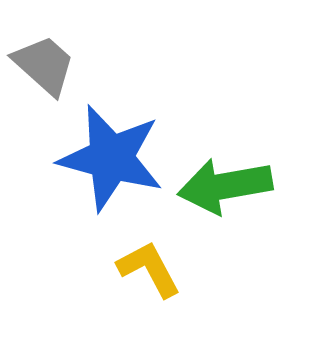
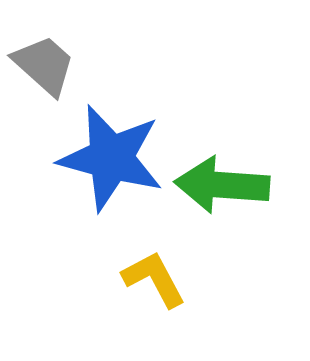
green arrow: moved 3 px left, 1 px up; rotated 14 degrees clockwise
yellow L-shape: moved 5 px right, 10 px down
